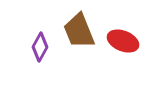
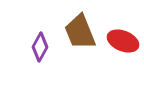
brown trapezoid: moved 1 px right, 1 px down
